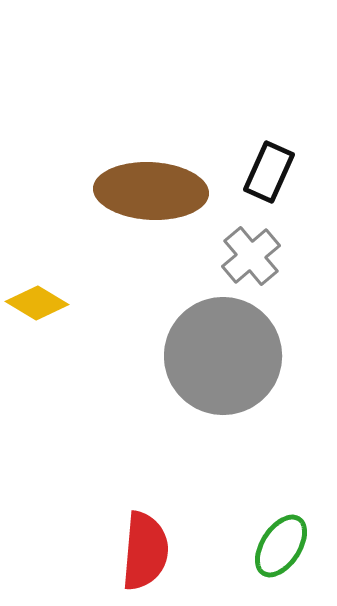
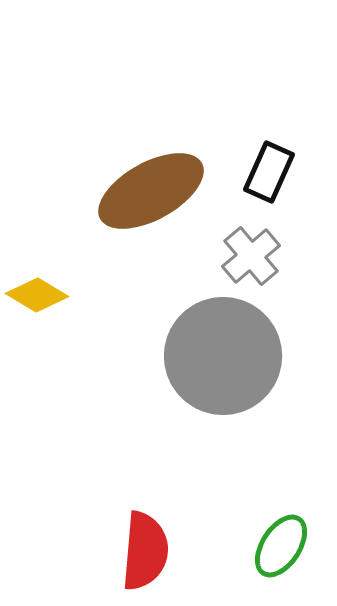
brown ellipse: rotated 32 degrees counterclockwise
yellow diamond: moved 8 px up
